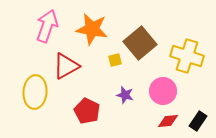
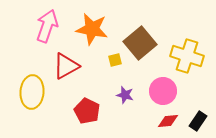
yellow ellipse: moved 3 px left
